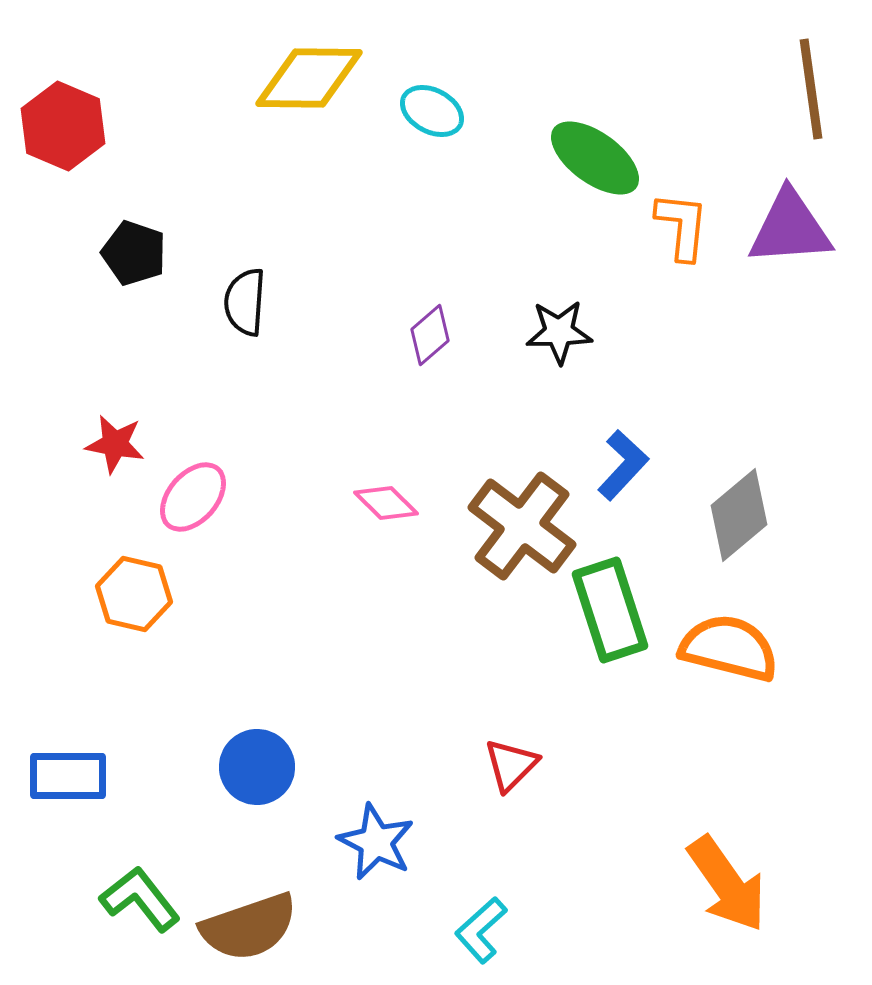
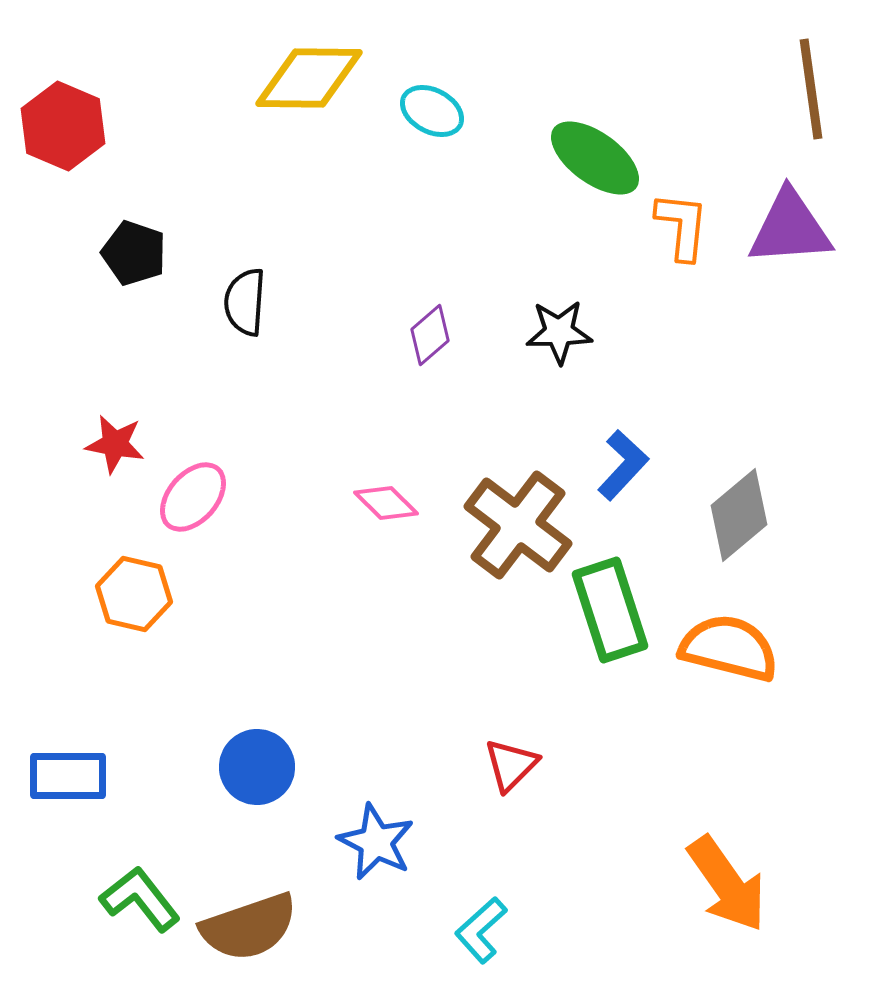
brown cross: moved 4 px left, 1 px up
